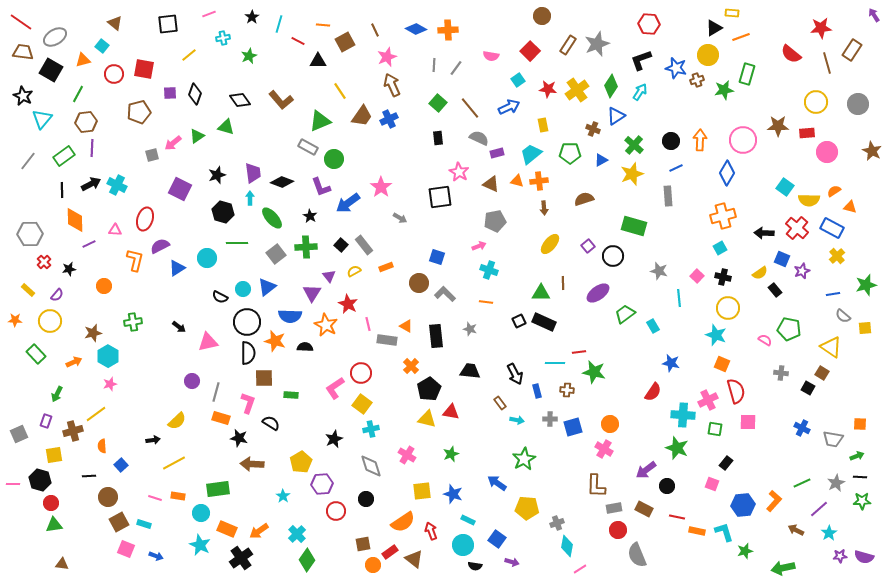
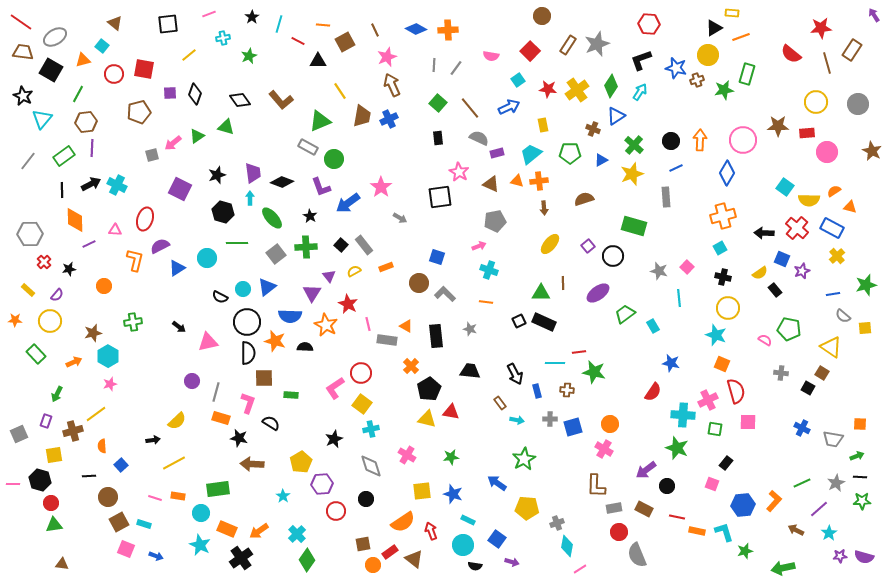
brown trapezoid at (362, 116): rotated 25 degrees counterclockwise
gray rectangle at (668, 196): moved 2 px left, 1 px down
pink square at (697, 276): moved 10 px left, 9 px up
green star at (451, 454): moved 3 px down; rotated 14 degrees clockwise
red circle at (618, 530): moved 1 px right, 2 px down
